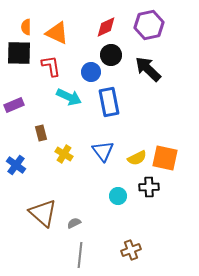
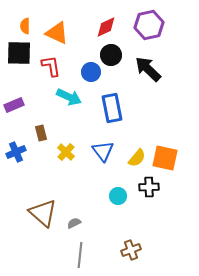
orange semicircle: moved 1 px left, 1 px up
blue rectangle: moved 3 px right, 6 px down
yellow cross: moved 2 px right, 2 px up; rotated 12 degrees clockwise
yellow semicircle: rotated 24 degrees counterclockwise
blue cross: moved 13 px up; rotated 30 degrees clockwise
